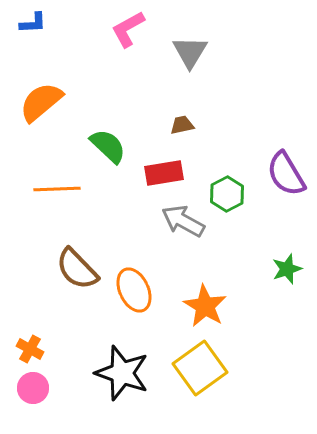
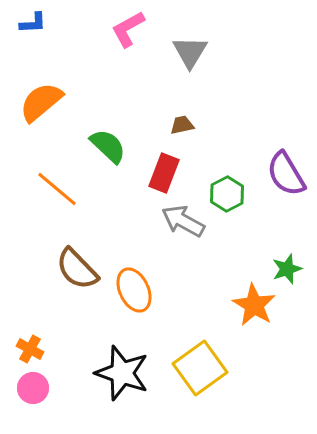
red rectangle: rotated 60 degrees counterclockwise
orange line: rotated 42 degrees clockwise
orange star: moved 49 px right, 1 px up
